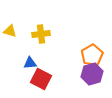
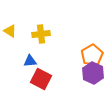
yellow triangle: rotated 16 degrees clockwise
blue triangle: moved 2 px up
purple hexagon: moved 1 px right, 1 px up; rotated 20 degrees counterclockwise
